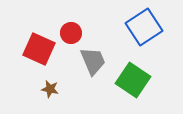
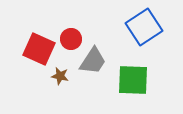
red circle: moved 6 px down
gray trapezoid: rotated 56 degrees clockwise
green square: rotated 32 degrees counterclockwise
brown star: moved 10 px right, 13 px up
